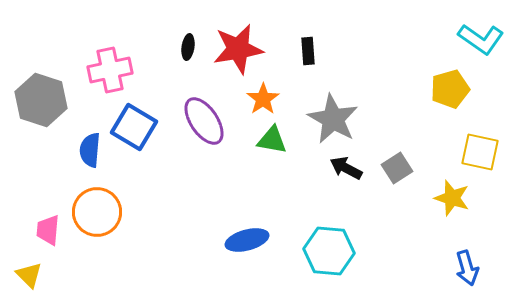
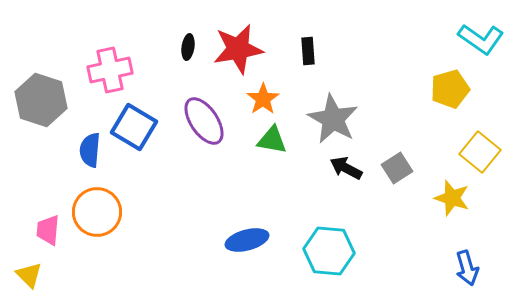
yellow square: rotated 27 degrees clockwise
